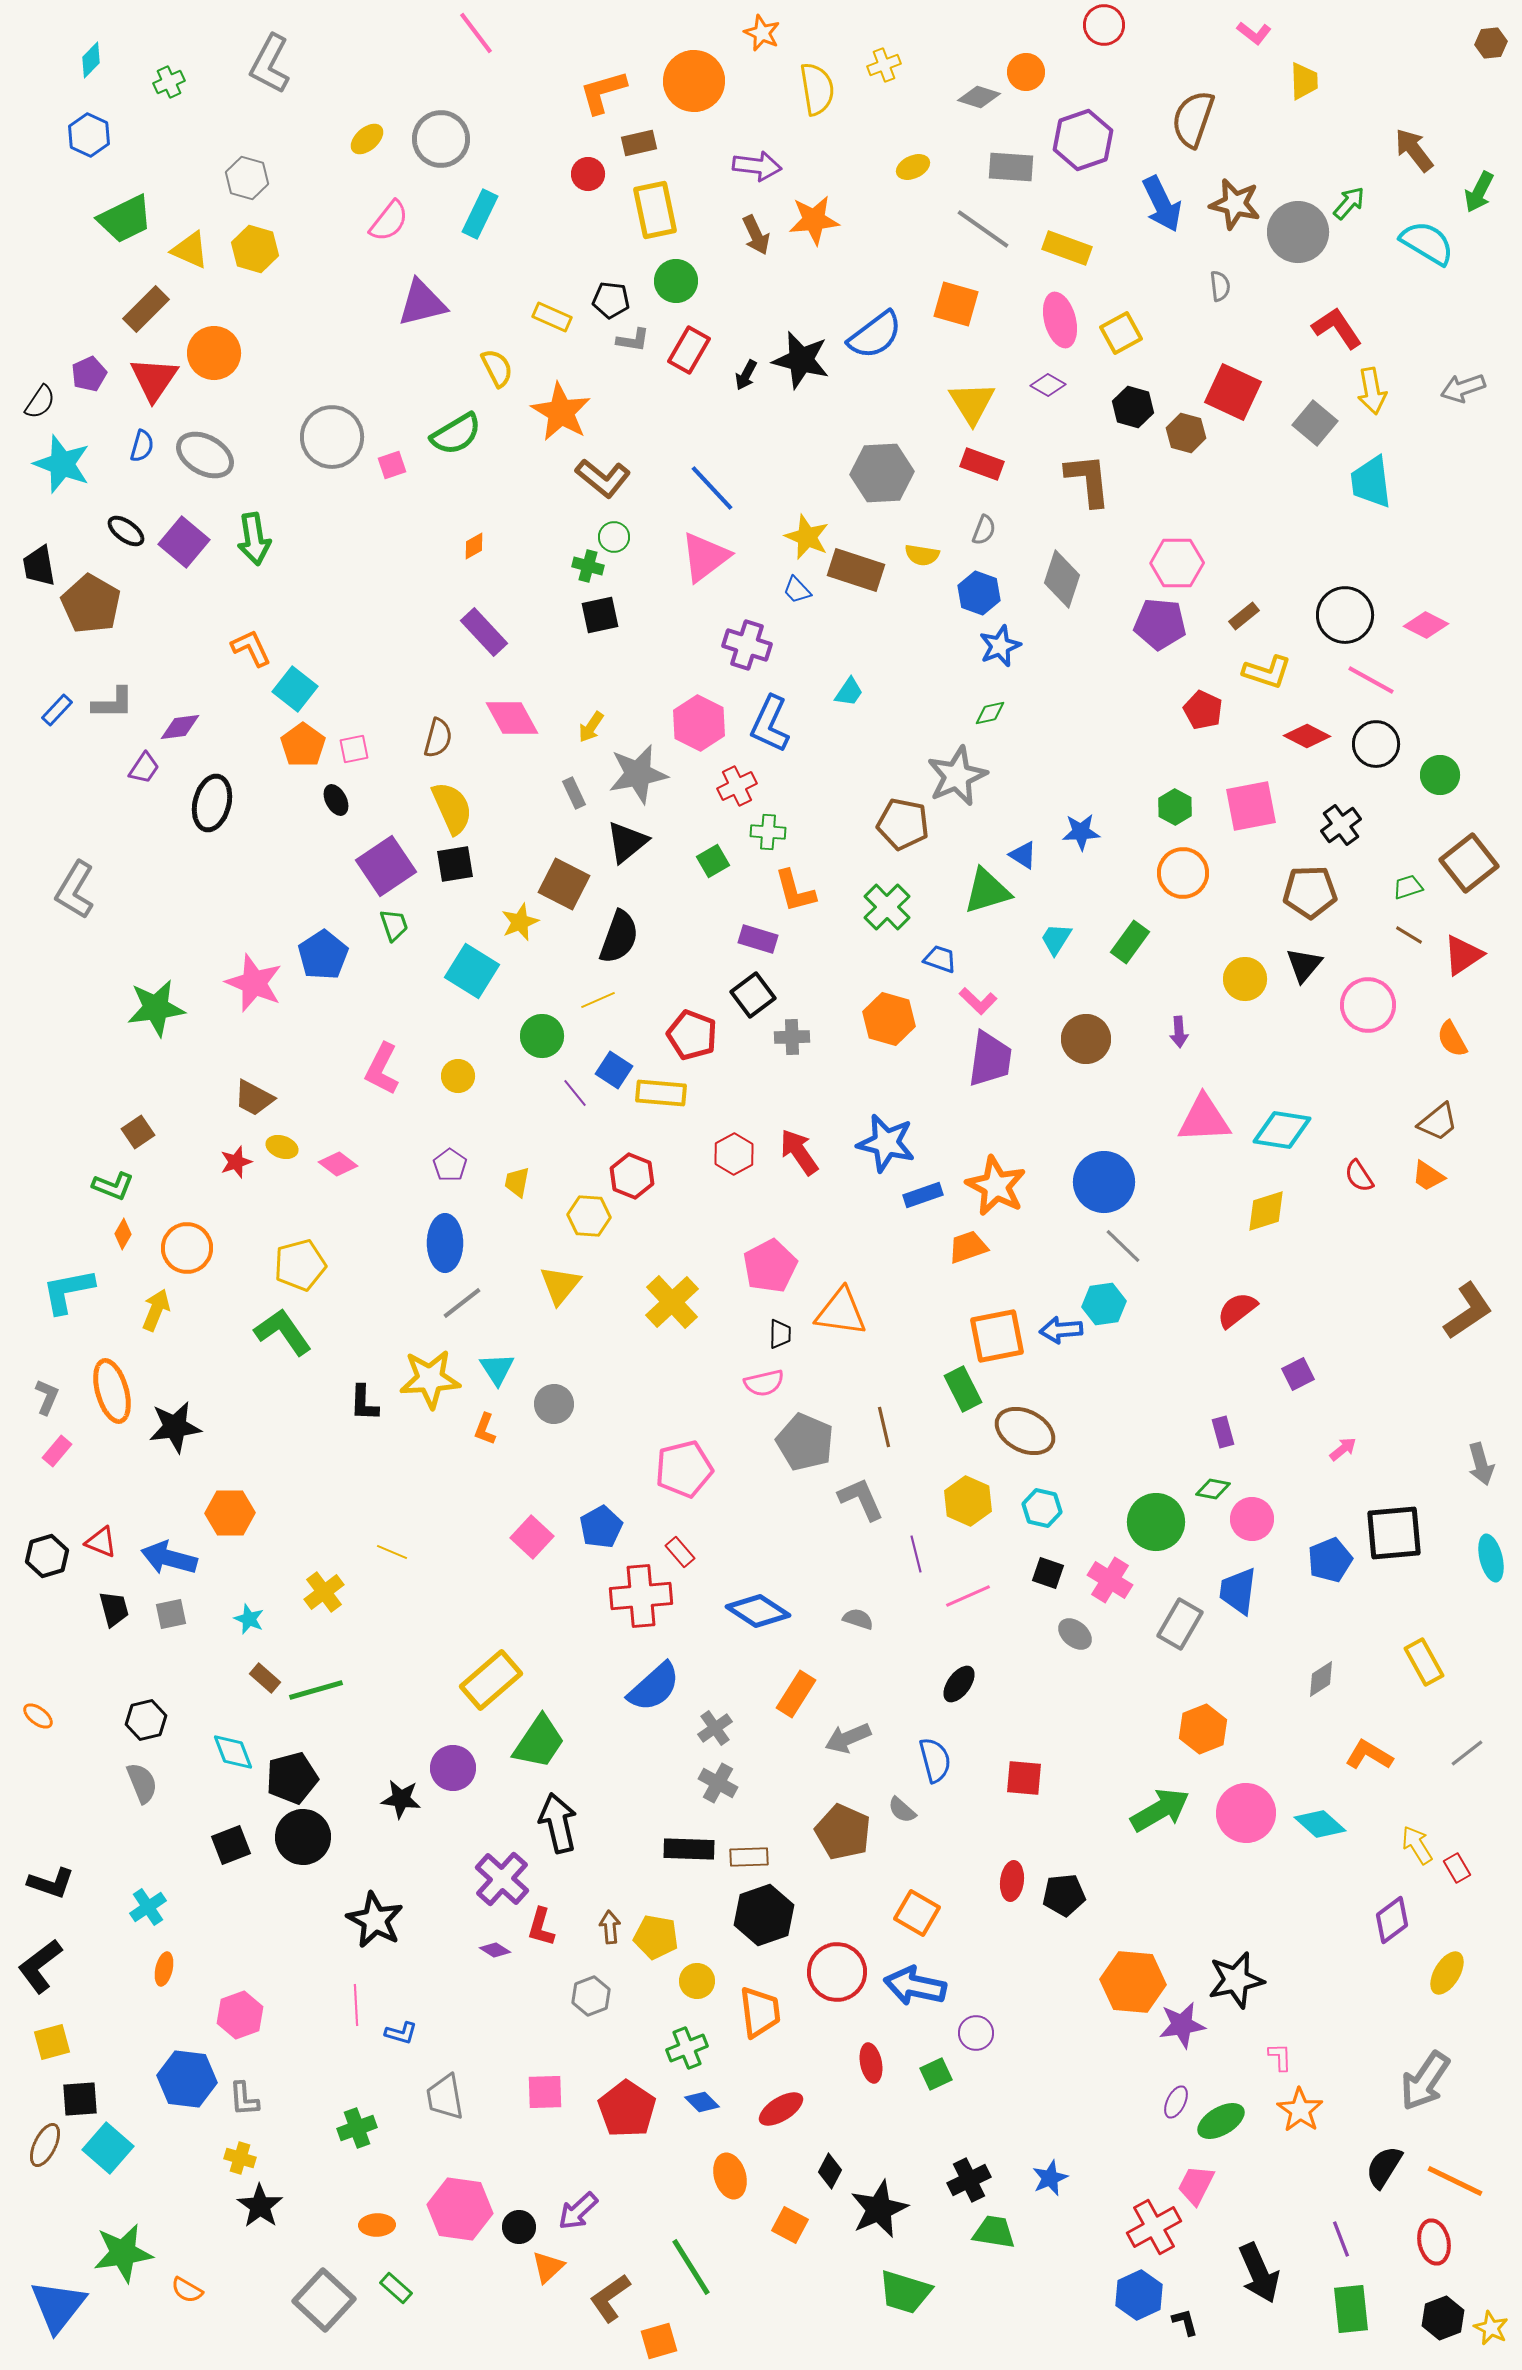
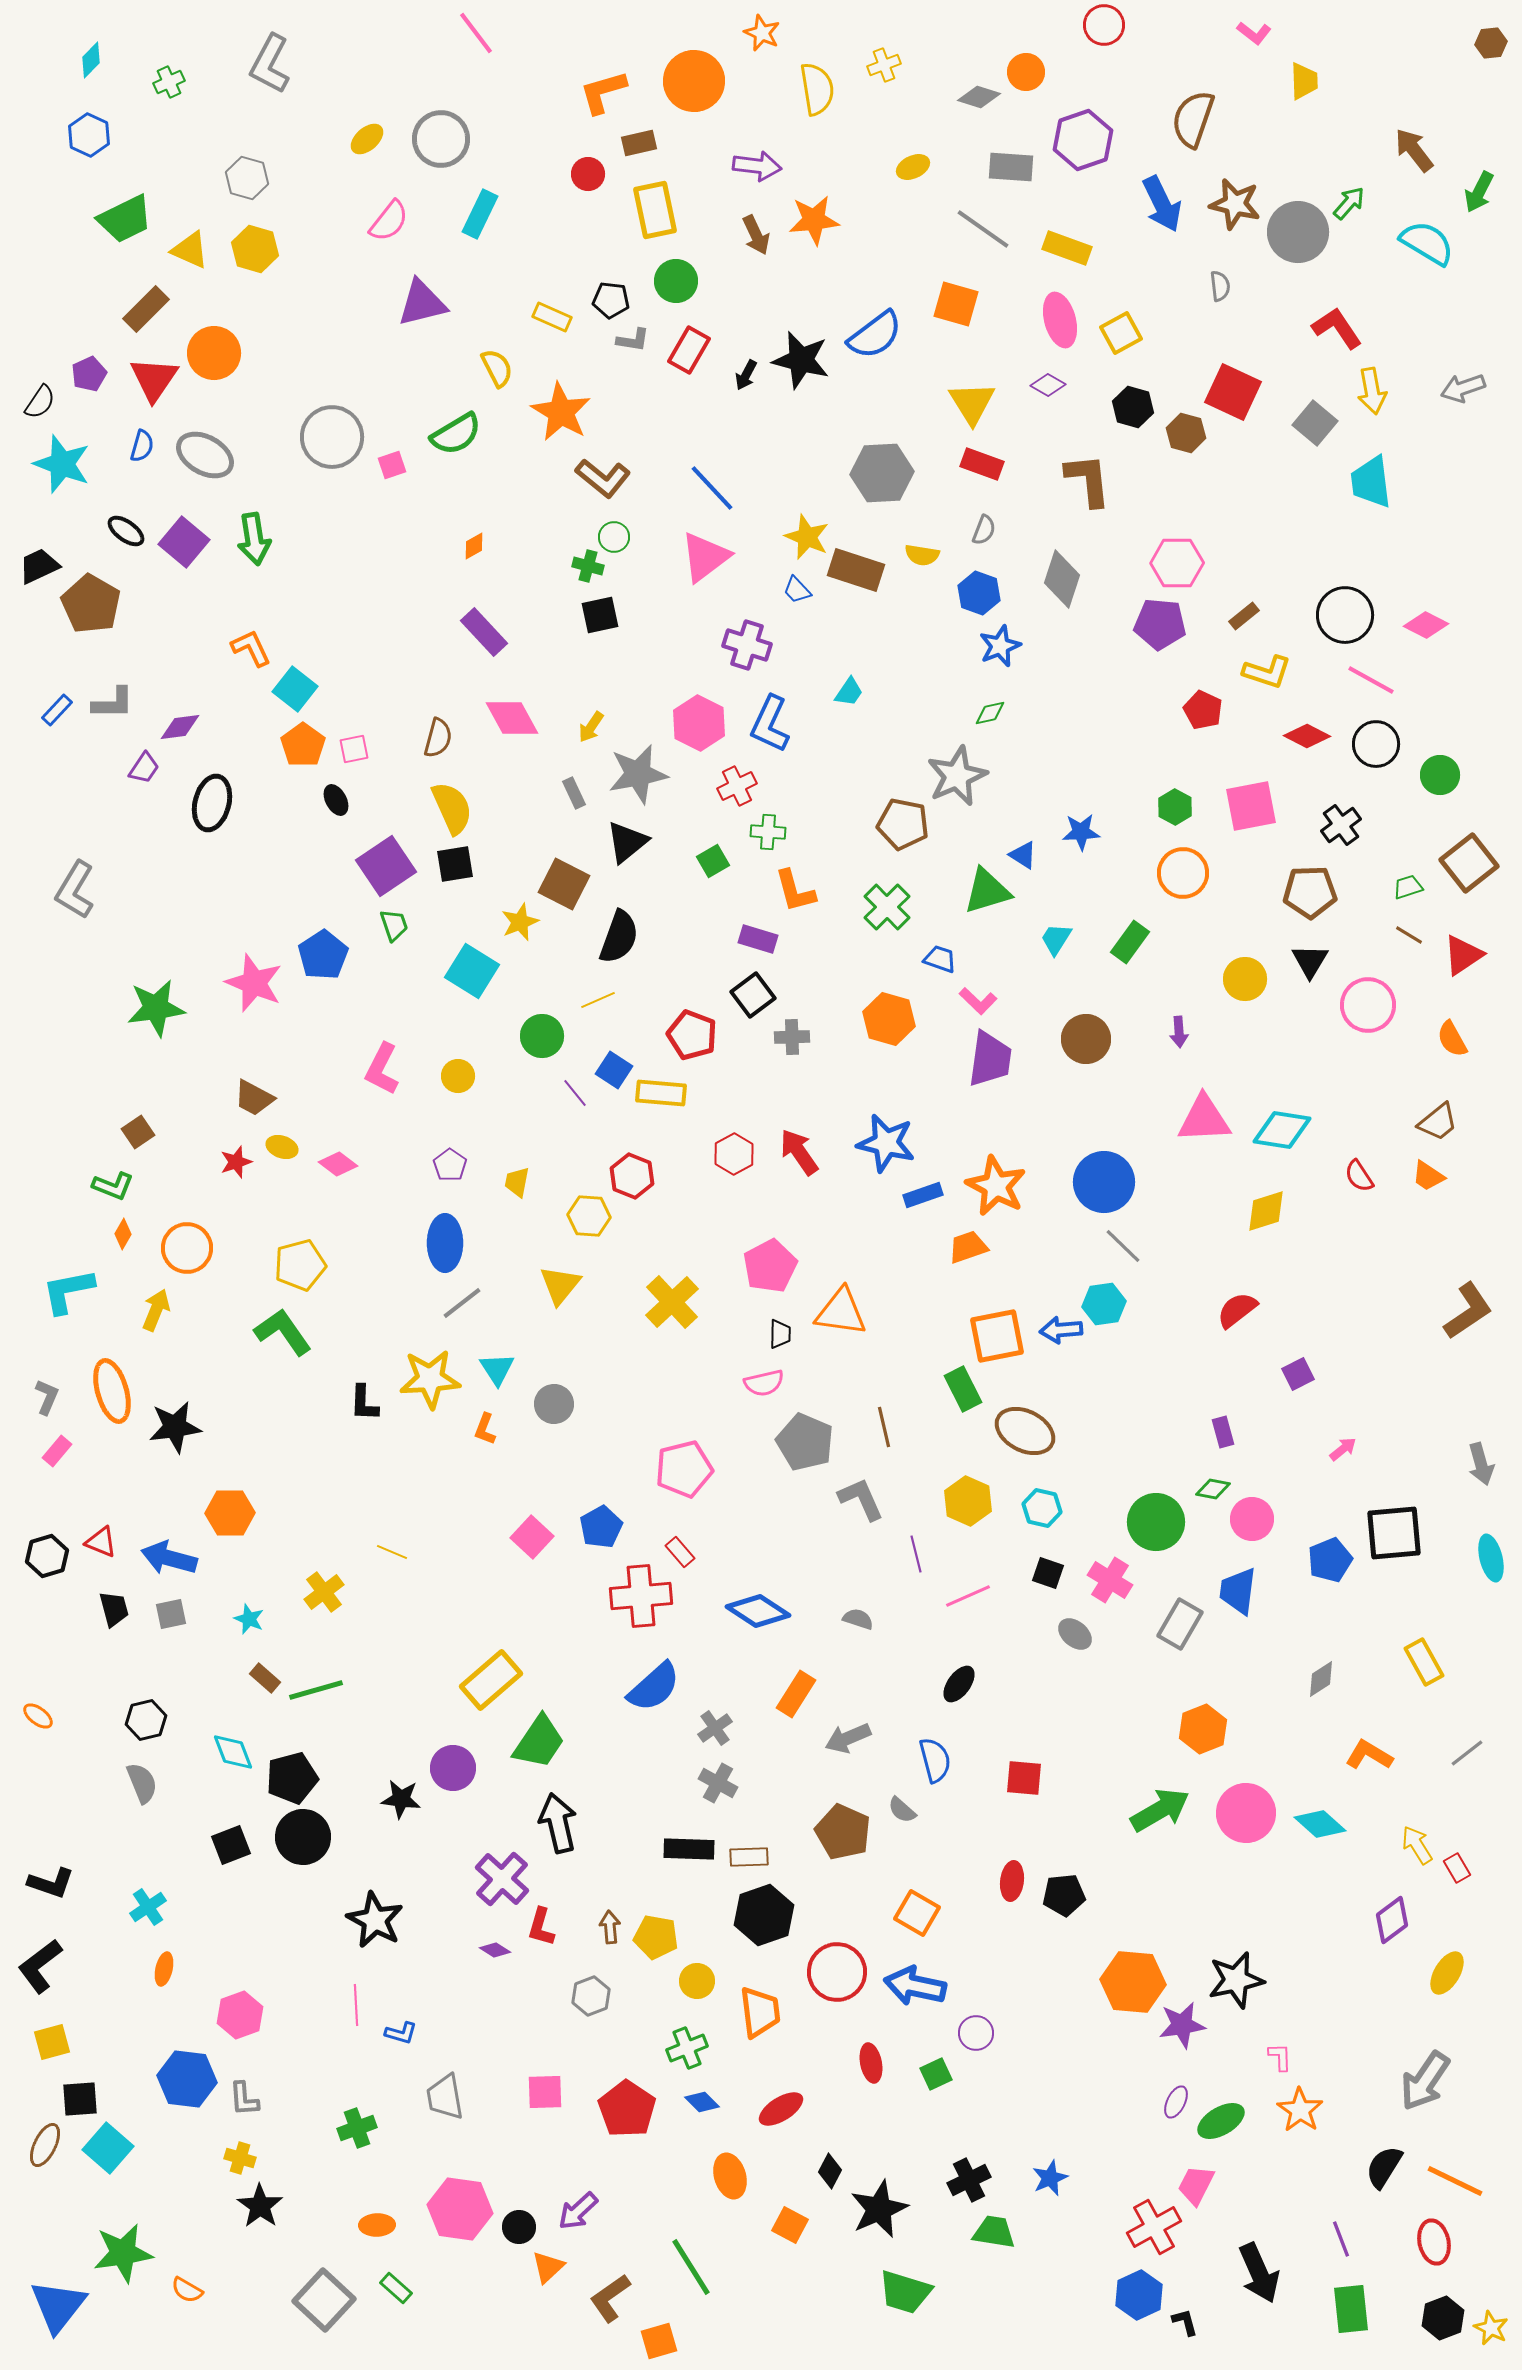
black trapezoid at (39, 566): rotated 75 degrees clockwise
black triangle at (1304, 965): moved 6 px right, 4 px up; rotated 9 degrees counterclockwise
